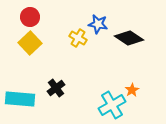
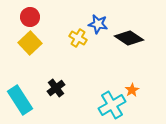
cyan rectangle: moved 1 px down; rotated 52 degrees clockwise
